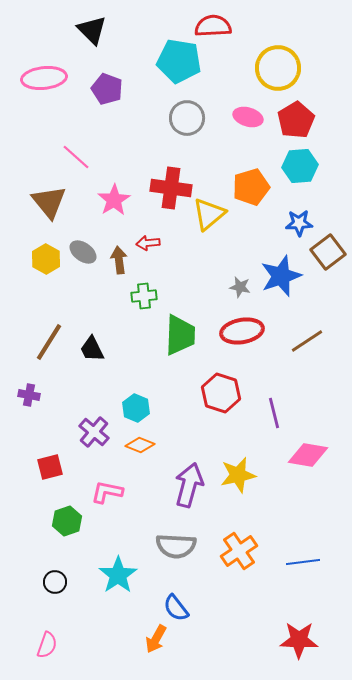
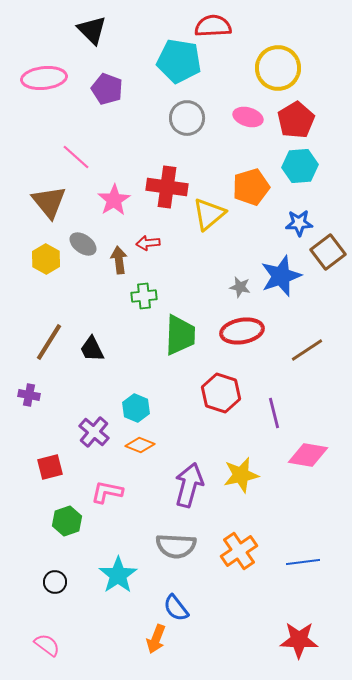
red cross at (171, 188): moved 4 px left, 1 px up
gray ellipse at (83, 252): moved 8 px up
brown line at (307, 341): moved 9 px down
yellow star at (238, 475): moved 3 px right
orange arrow at (156, 639): rotated 8 degrees counterclockwise
pink semicircle at (47, 645): rotated 72 degrees counterclockwise
